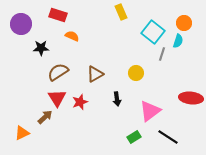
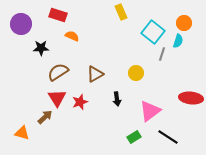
orange triangle: rotated 42 degrees clockwise
